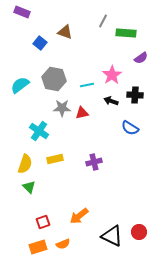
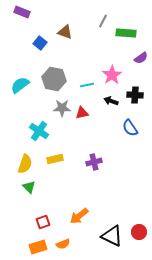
blue semicircle: rotated 24 degrees clockwise
